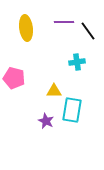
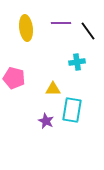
purple line: moved 3 px left, 1 px down
yellow triangle: moved 1 px left, 2 px up
